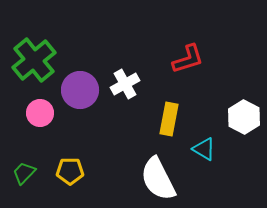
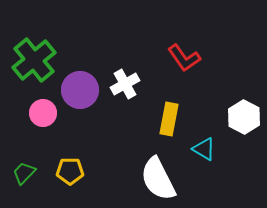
red L-shape: moved 4 px left, 1 px up; rotated 72 degrees clockwise
pink circle: moved 3 px right
